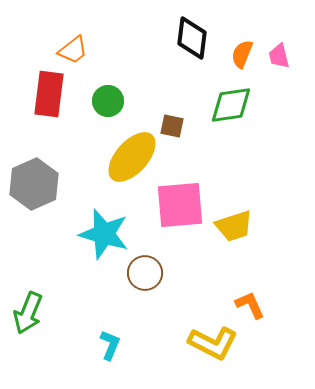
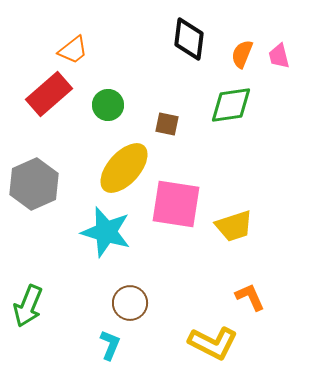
black diamond: moved 3 px left, 1 px down
red rectangle: rotated 42 degrees clockwise
green circle: moved 4 px down
brown square: moved 5 px left, 2 px up
yellow ellipse: moved 8 px left, 11 px down
pink square: moved 4 px left, 1 px up; rotated 14 degrees clockwise
cyan star: moved 2 px right, 2 px up
brown circle: moved 15 px left, 30 px down
orange L-shape: moved 8 px up
green arrow: moved 7 px up
